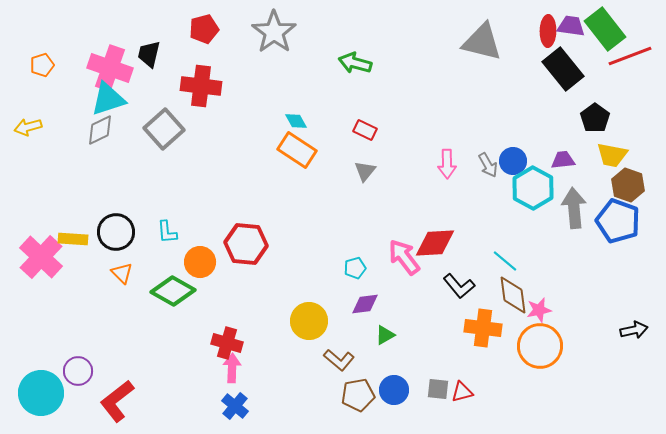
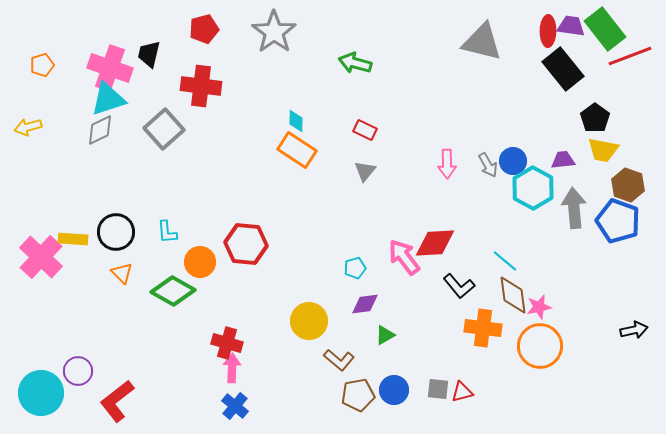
cyan diamond at (296, 121): rotated 30 degrees clockwise
yellow trapezoid at (612, 155): moved 9 px left, 5 px up
pink star at (539, 310): moved 3 px up
